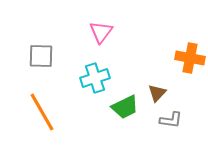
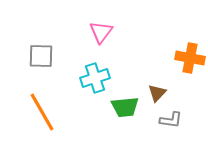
green trapezoid: rotated 20 degrees clockwise
